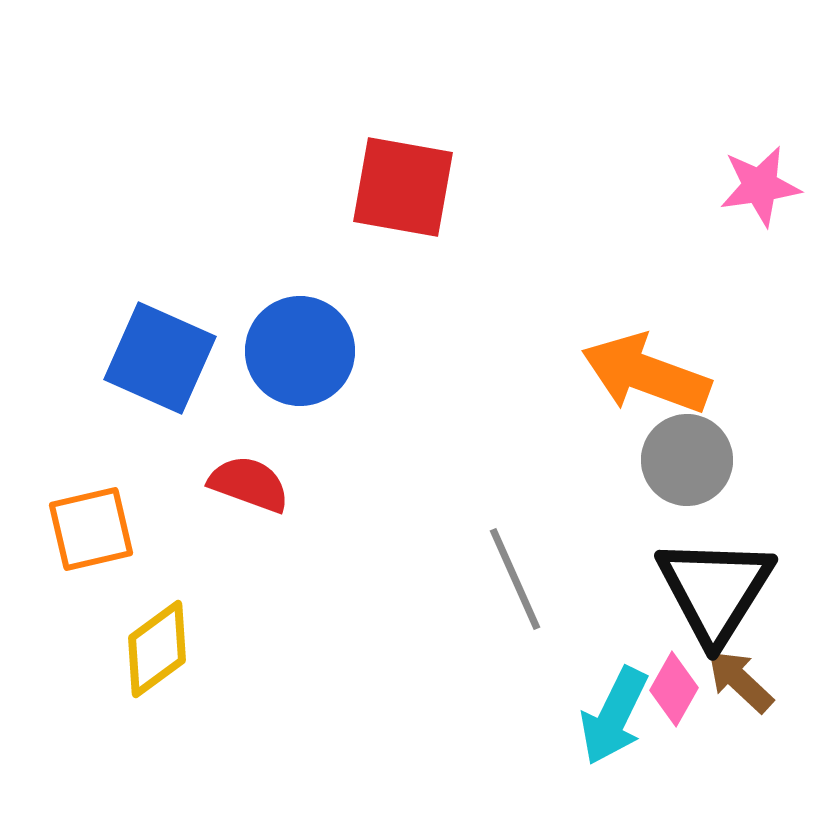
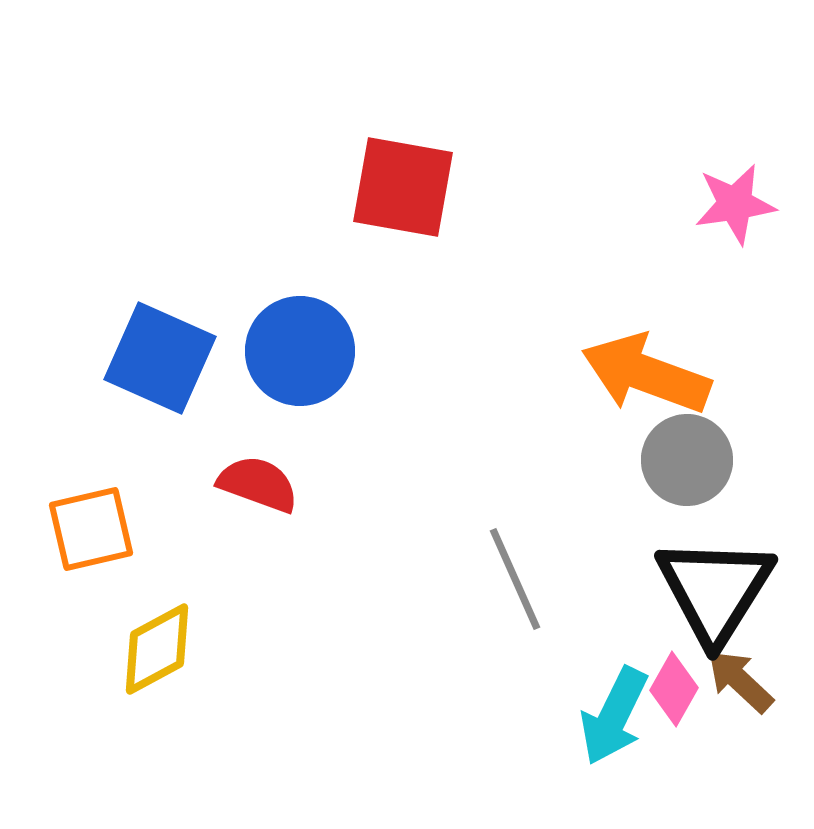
pink star: moved 25 px left, 18 px down
red semicircle: moved 9 px right
yellow diamond: rotated 8 degrees clockwise
